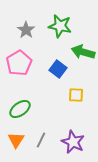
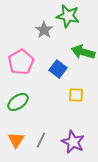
green star: moved 8 px right, 10 px up
gray star: moved 18 px right
pink pentagon: moved 2 px right, 1 px up
green ellipse: moved 2 px left, 7 px up
